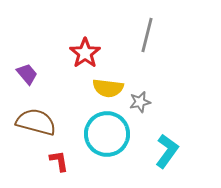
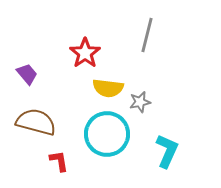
cyan L-shape: rotated 12 degrees counterclockwise
